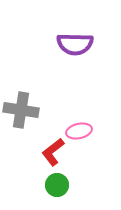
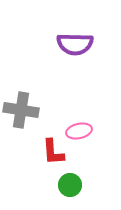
red L-shape: rotated 56 degrees counterclockwise
green circle: moved 13 px right
